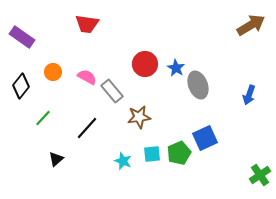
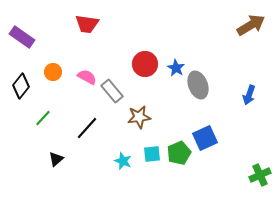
green cross: rotated 10 degrees clockwise
